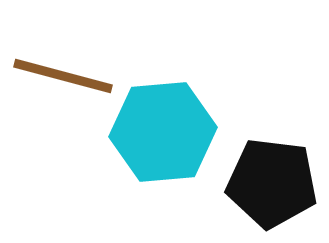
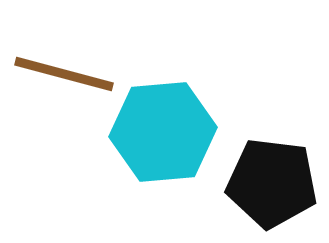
brown line: moved 1 px right, 2 px up
